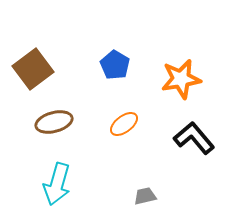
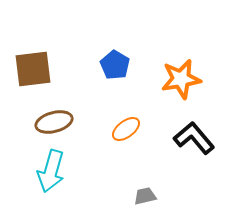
brown square: rotated 30 degrees clockwise
orange ellipse: moved 2 px right, 5 px down
cyan arrow: moved 6 px left, 13 px up
